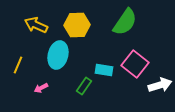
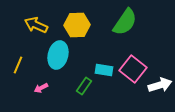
pink square: moved 2 px left, 5 px down
